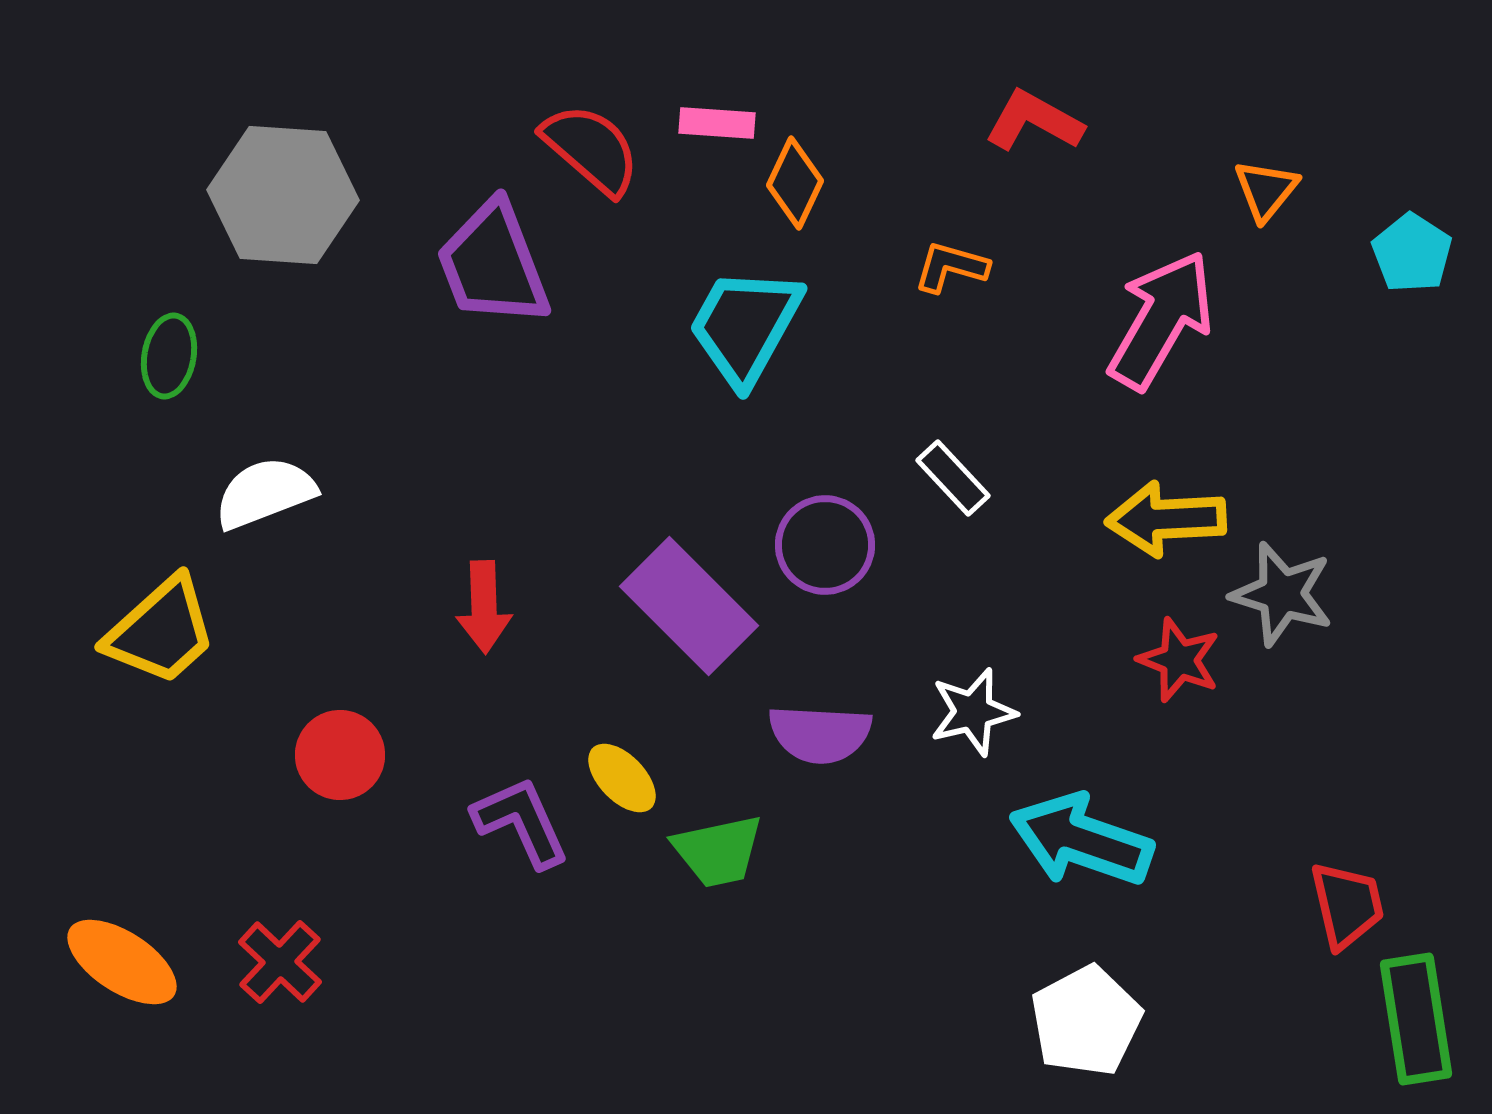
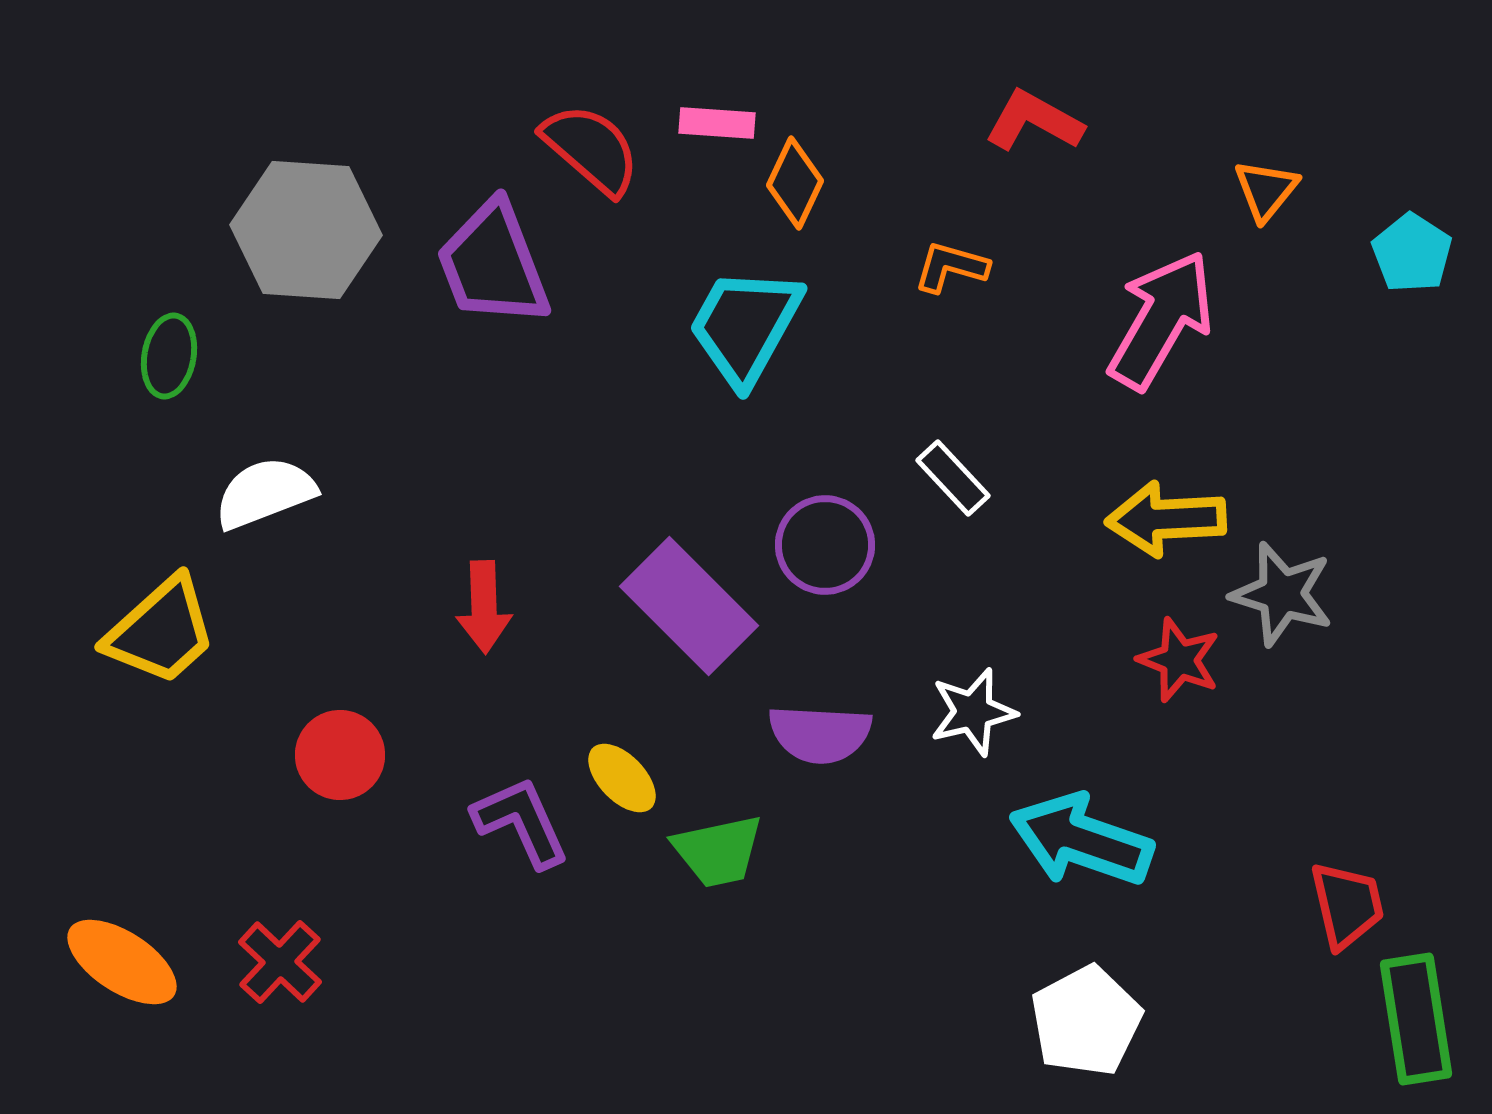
gray hexagon: moved 23 px right, 35 px down
